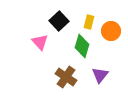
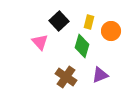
purple triangle: rotated 30 degrees clockwise
